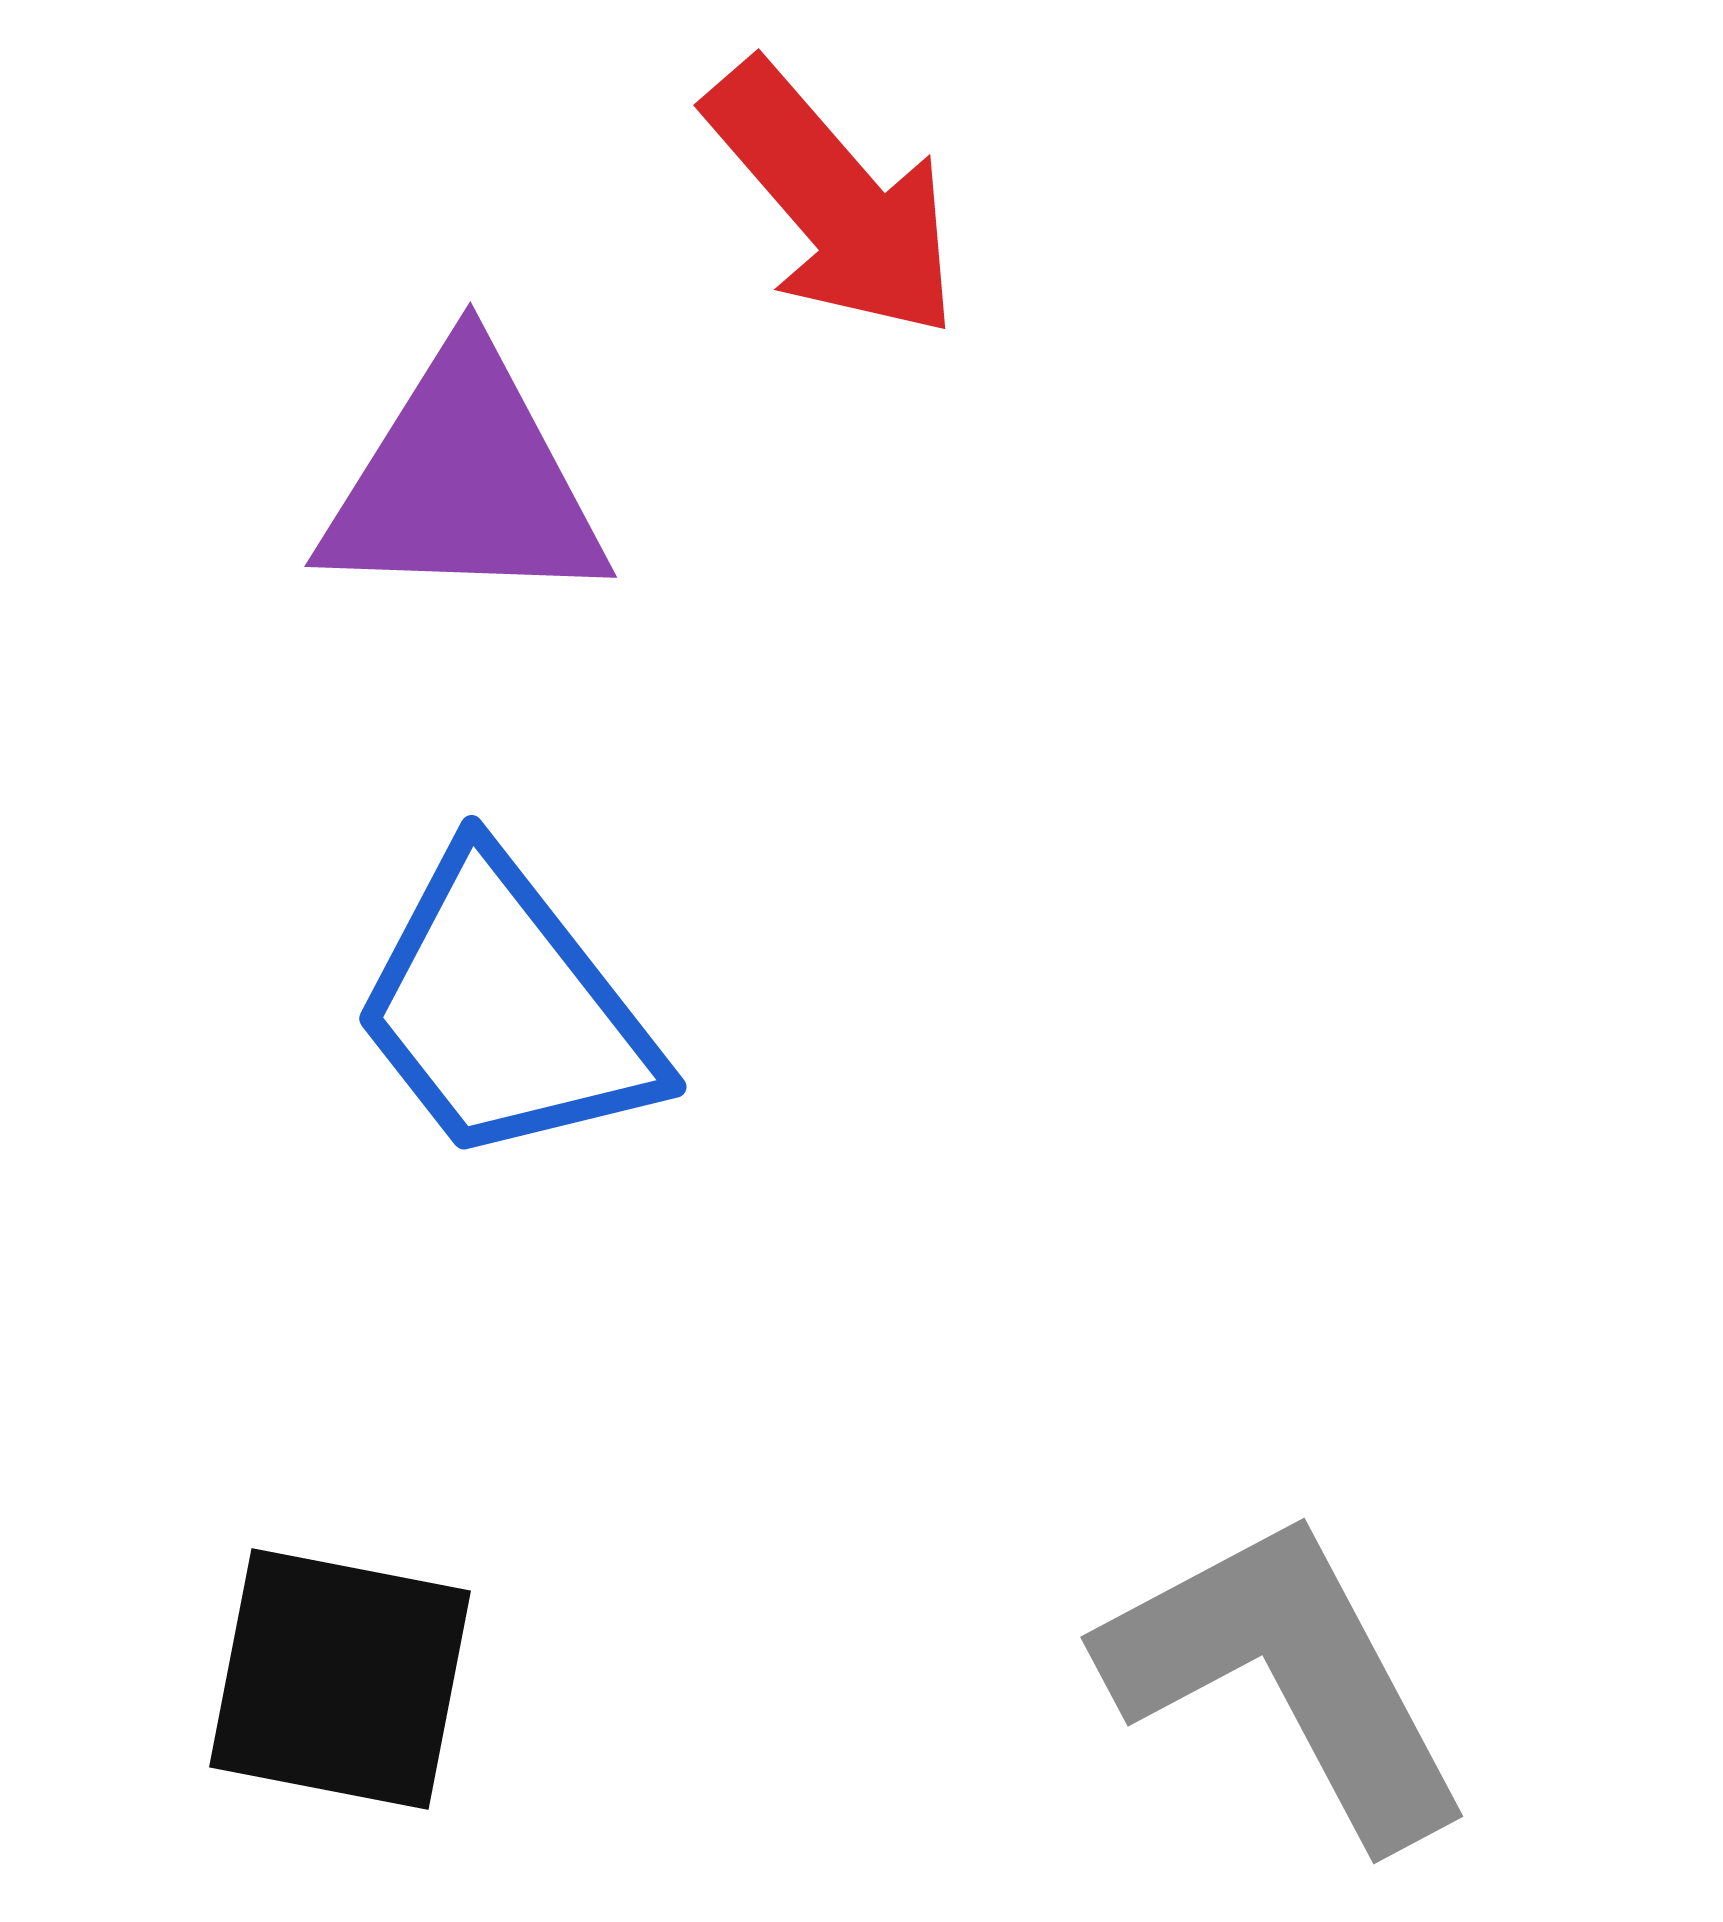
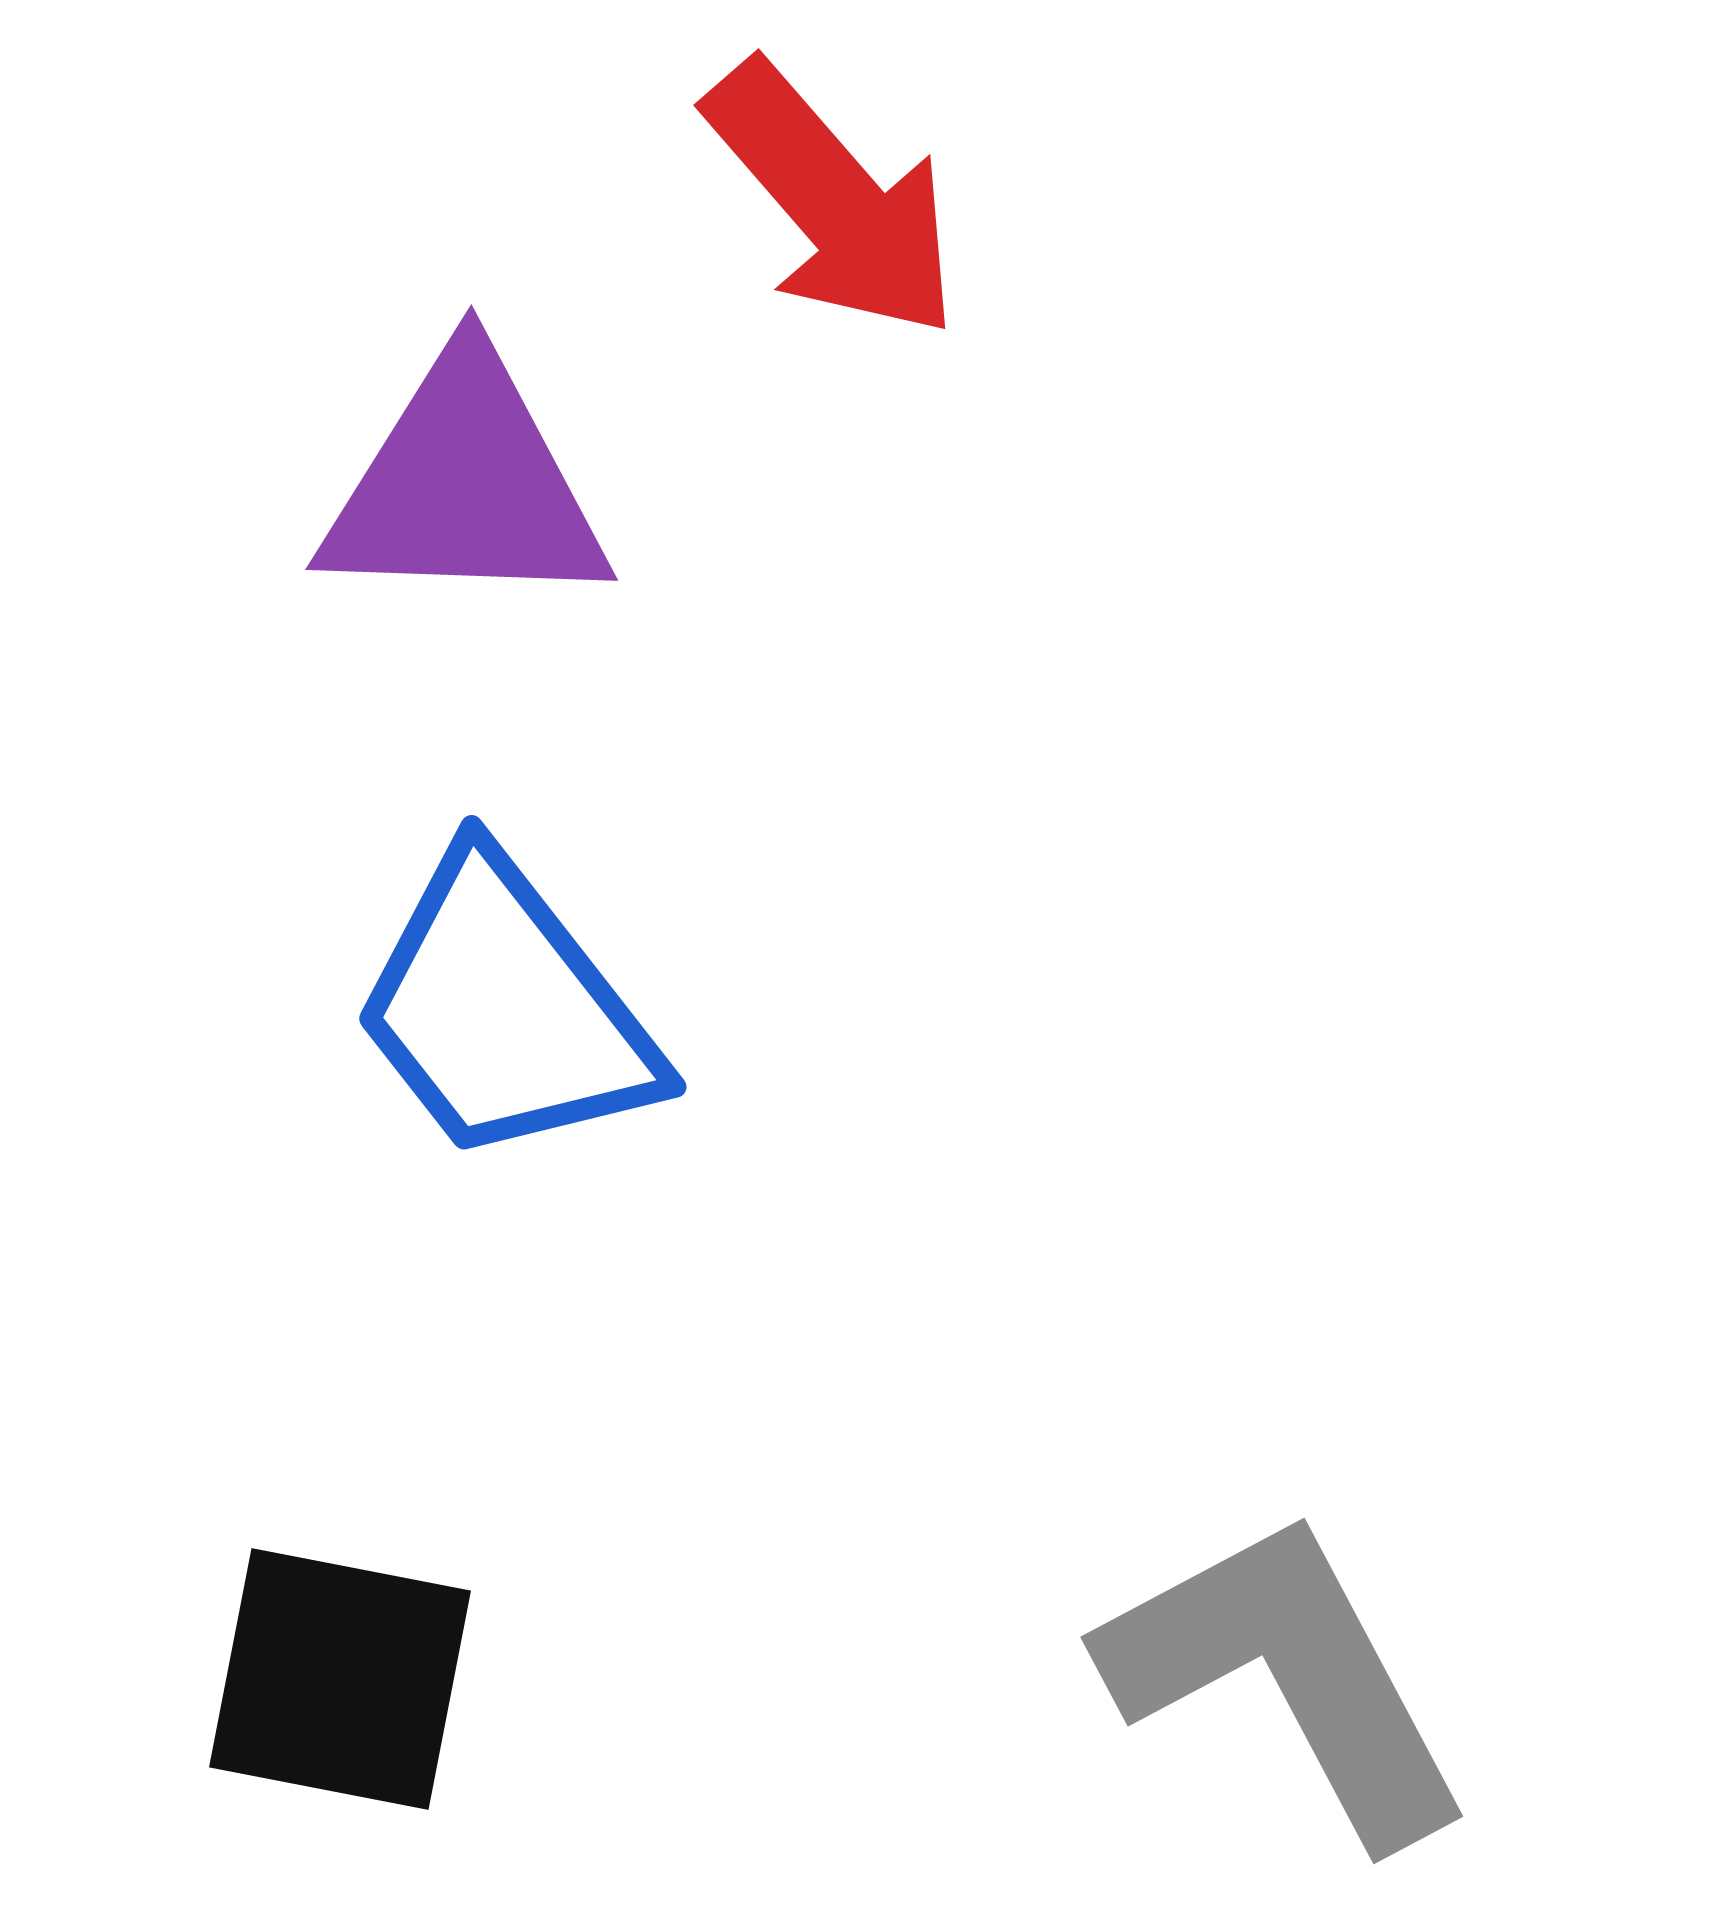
purple triangle: moved 1 px right, 3 px down
